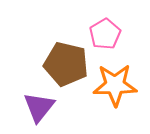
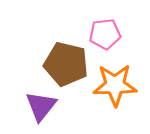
pink pentagon: rotated 24 degrees clockwise
purple triangle: moved 2 px right, 1 px up
